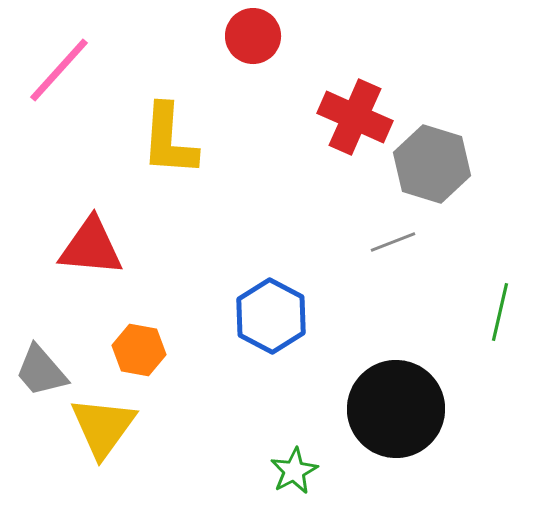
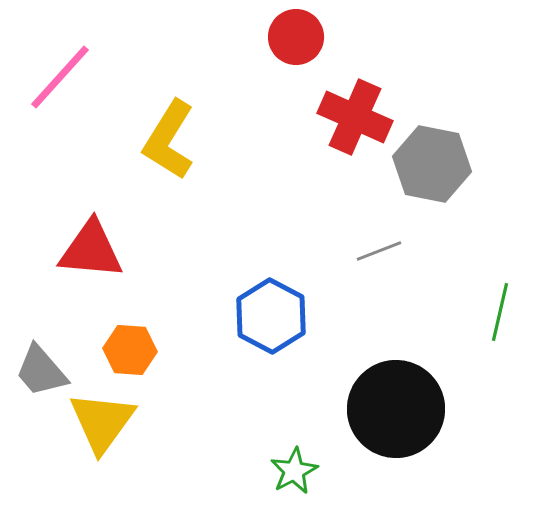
red circle: moved 43 px right, 1 px down
pink line: moved 1 px right, 7 px down
yellow L-shape: rotated 28 degrees clockwise
gray hexagon: rotated 6 degrees counterclockwise
gray line: moved 14 px left, 9 px down
red triangle: moved 3 px down
orange hexagon: moved 9 px left; rotated 6 degrees counterclockwise
yellow triangle: moved 1 px left, 5 px up
